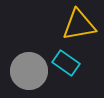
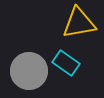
yellow triangle: moved 2 px up
